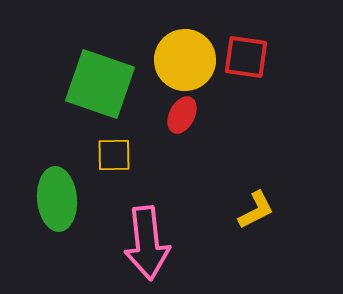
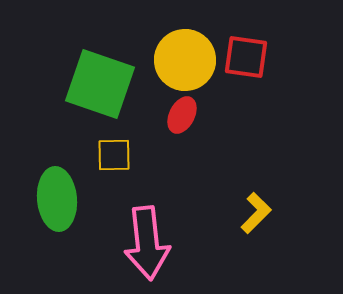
yellow L-shape: moved 3 px down; rotated 18 degrees counterclockwise
